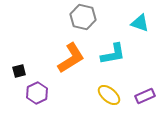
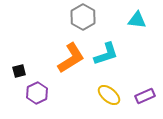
gray hexagon: rotated 15 degrees clockwise
cyan triangle: moved 3 px left, 3 px up; rotated 12 degrees counterclockwise
cyan L-shape: moved 7 px left; rotated 8 degrees counterclockwise
